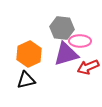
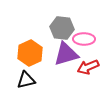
pink ellipse: moved 4 px right, 2 px up
orange hexagon: moved 1 px right, 1 px up
